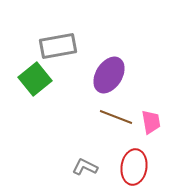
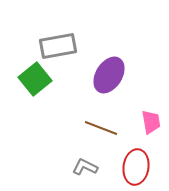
brown line: moved 15 px left, 11 px down
red ellipse: moved 2 px right
